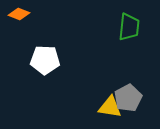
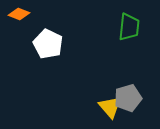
white pentagon: moved 3 px right, 16 px up; rotated 24 degrees clockwise
gray pentagon: rotated 12 degrees clockwise
yellow triangle: rotated 40 degrees clockwise
